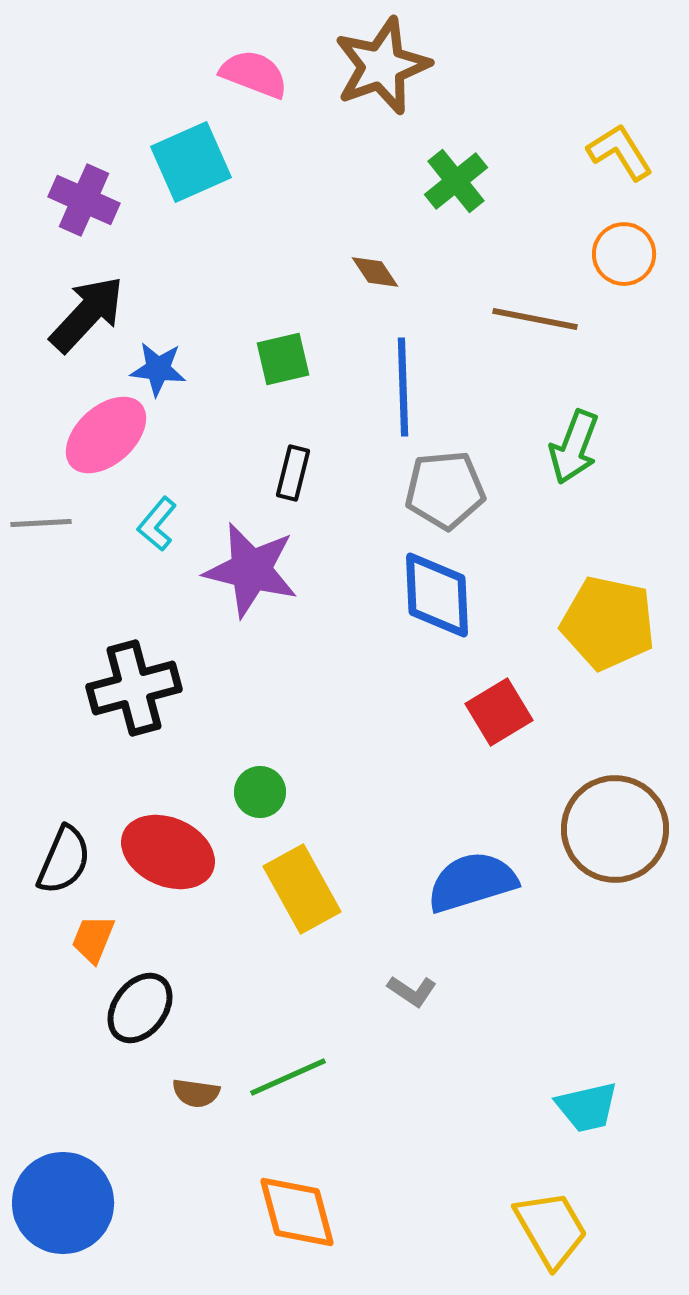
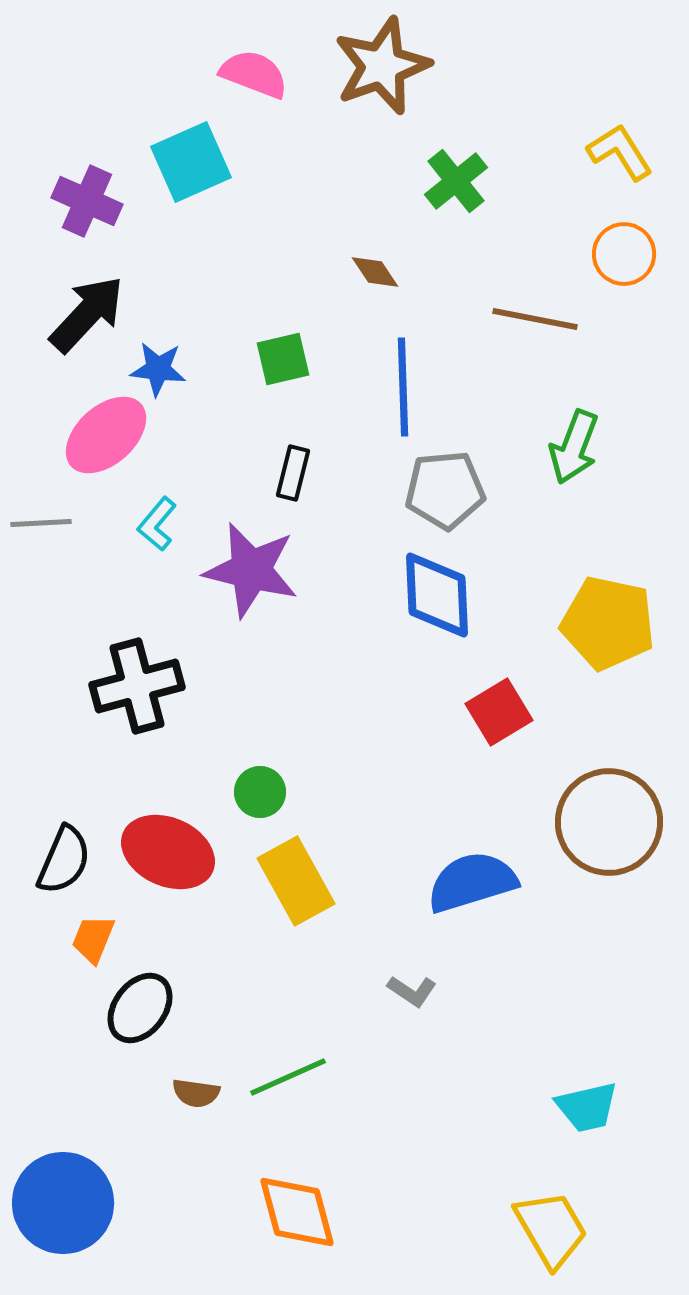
purple cross: moved 3 px right, 1 px down
black cross: moved 3 px right, 2 px up
brown circle: moved 6 px left, 7 px up
yellow rectangle: moved 6 px left, 8 px up
